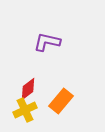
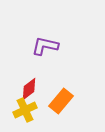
purple L-shape: moved 2 px left, 4 px down
red diamond: moved 1 px right
